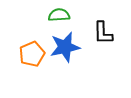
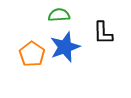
blue star: rotated 8 degrees counterclockwise
orange pentagon: rotated 15 degrees counterclockwise
